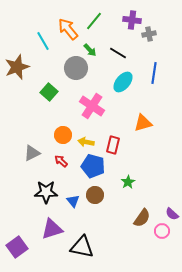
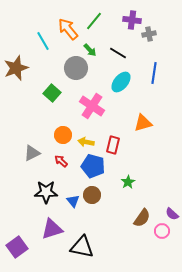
brown star: moved 1 px left, 1 px down
cyan ellipse: moved 2 px left
green square: moved 3 px right, 1 px down
brown circle: moved 3 px left
